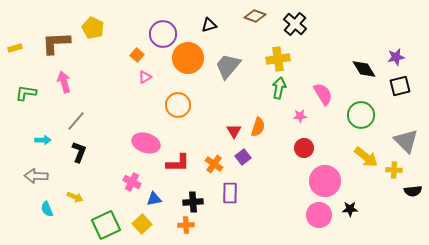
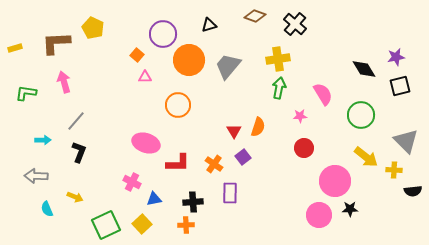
orange circle at (188, 58): moved 1 px right, 2 px down
pink triangle at (145, 77): rotated 32 degrees clockwise
pink circle at (325, 181): moved 10 px right
